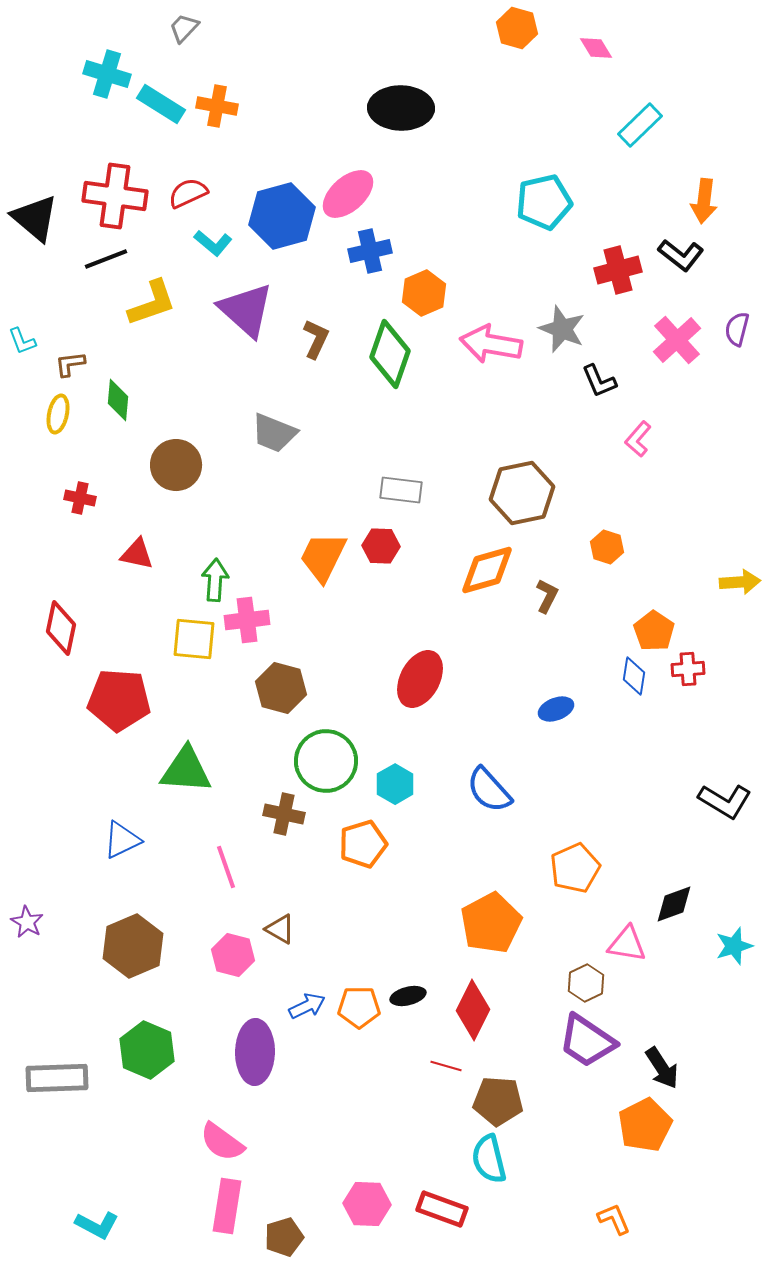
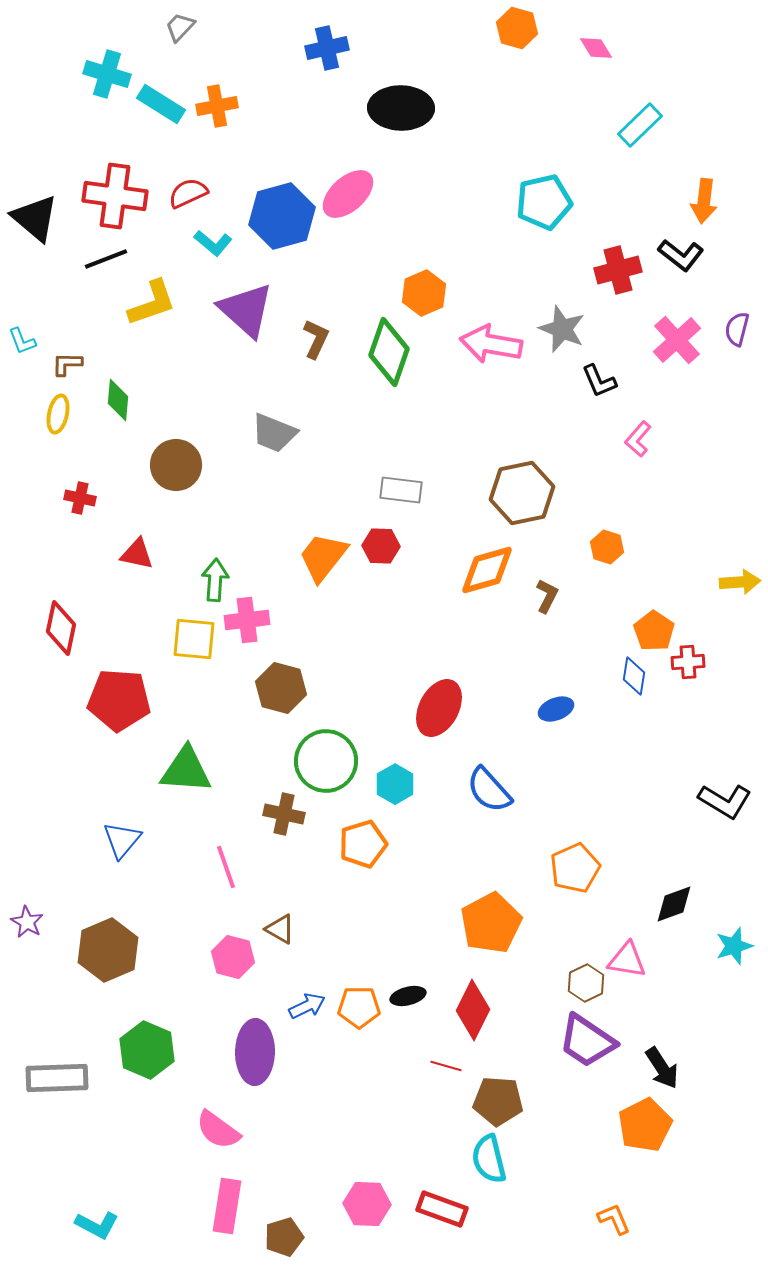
gray trapezoid at (184, 28): moved 4 px left, 1 px up
orange cross at (217, 106): rotated 21 degrees counterclockwise
blue cross at (370, 251): moved 43 px left, 203 px up
green diamond at (390, 354): moved 1 px left, 2 px up
brown L-shape at (70, 364): moved 3 px left; rotated 8 degrees clockwise
orange trapezoid at (323, 557): rotated 12 degrees clockwise
red cross at (688, 669): moved 7 px up
red ellipse at (420, 679): moved 19 px right, 29 px down
blue triangle at (122, 840): rotated 24 degrees counterclockwise
pink triangle at (627, 944): moved 16 px down
brown hexagon at (133, 946): moved 25 px left, 4 px down
pink hexagon at (233, 955): moved 2 px down
pink semicircle at (222, 1142): moved 4 px left, 12 px up
